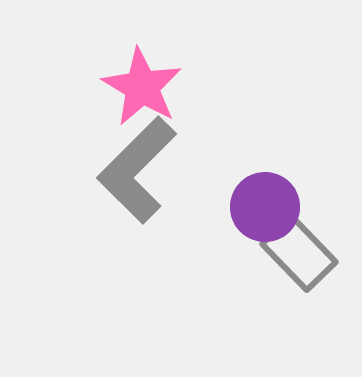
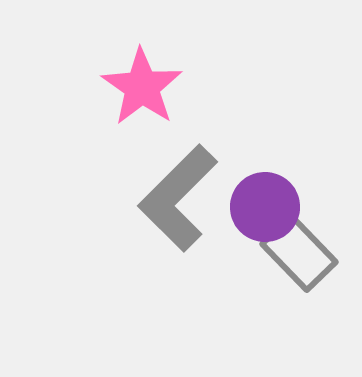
pink star: rotated 4 degrees clockwise
gray L-shape: moved 41 px right, 28 px down
